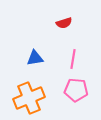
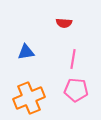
red semicircle: rotated 21 degrees clockwise
blue triangle: moved 9 px left, 6 px up
